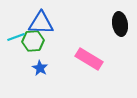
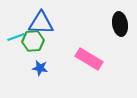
blue star: rotated 21 degrees counterclockwise
